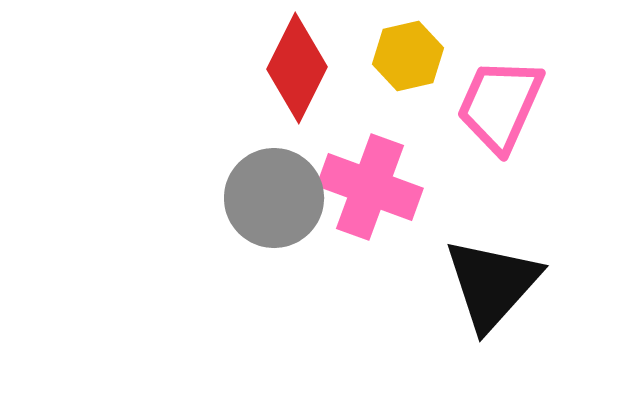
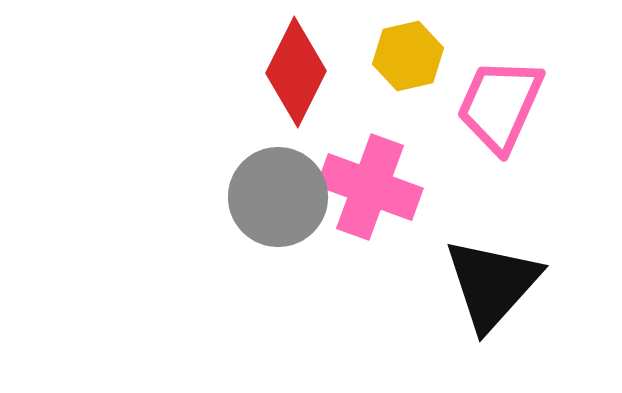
red diamond: moved 1 px left, 4 px down
gray circle: moved 4 px right, 1 px up
